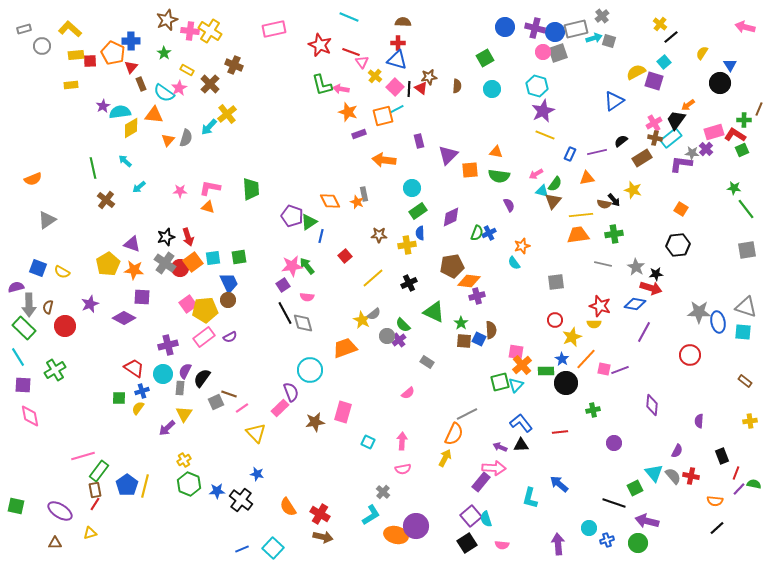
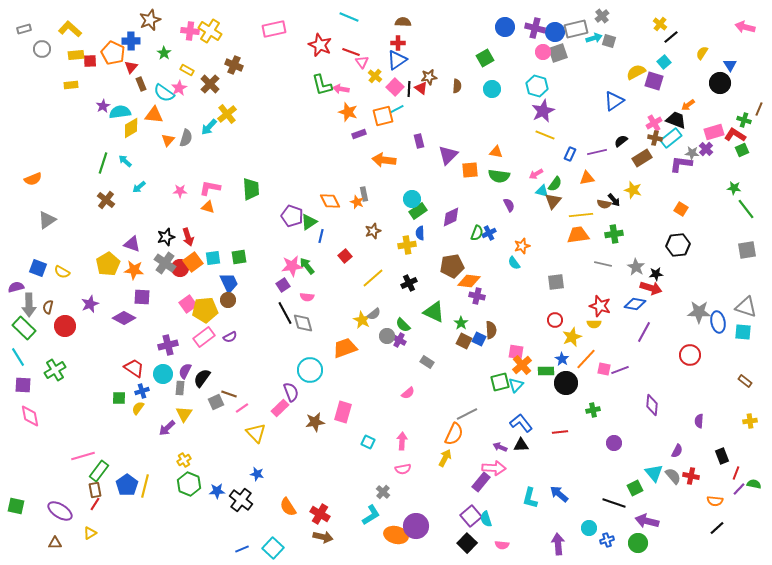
brown star at (167, 20): moved 17 px left
gray circle at (42, 46): moved 3 px down
blue triangle at (397, 60): rotated 50 degrees counterclockwise
black trapezoid at (676, 120): rotated 75 degrees clockwise
green cross at (744, 120): rotated 16 degrees clockwise
green line at (93, 168): moved 10 px right, 5 px up; rotated 30 degrees clockwise
cyan circle at (412, 188): moved 11 px down
brown star at (379, 235): moved 6 px left, 4 px up; rotated 21 degrees counterclockwise
purple cross at (477, 296): rotated 28 degrees clockwise
purple cross at (399, 340): rotated 24 degrees counterclockwise
brown square at (464, 341): rotated 21 degrees clockwise
blue arrow at (559, 484): moved 10 px down
yellow triangle at (90, 533): rotated 16 degrees counterclockwise
black square at (467, 543): rotated 12 degrees counterclockwise
